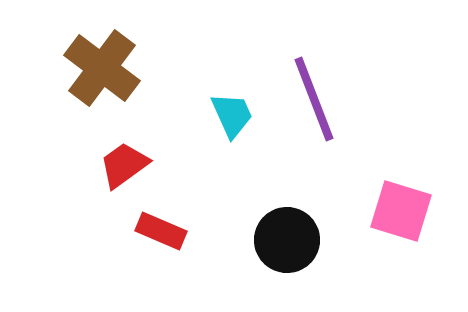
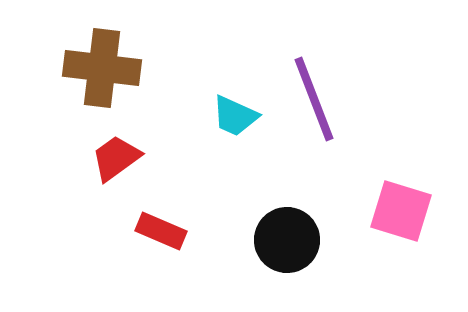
brown cross: rotated 30 degrees counterclockwise
cyan trapezoid: moved 3 px right, 1 px down; rotated 138 degrees clockwise
red trapezoid: moved 8 px left, 7 px up
